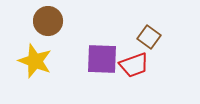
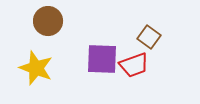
yellow star: moved 1 px right, 7 px down
